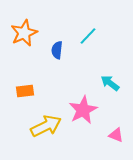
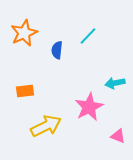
cyan arrow: moved 5 px right; rotated 48 degrees counterclockwise
pink star: moved 6 px right, 3 px up
pink triangle: moved 2 px right, 1 px down
